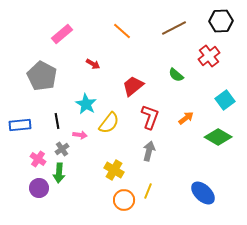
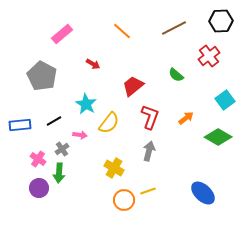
black line: moved 3 px left; rotated 70 degrees clockwise
yellow cross: moved 2 px up
yellow line: rotated 49 degrees clockwise
